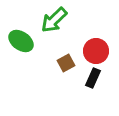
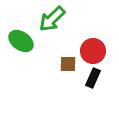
green arrow: moved 2 px left, 1 px up
red circle: moved 3 px left
brown square: moved 2 px right, 1 px down; rotated 30 degrees clockwise
